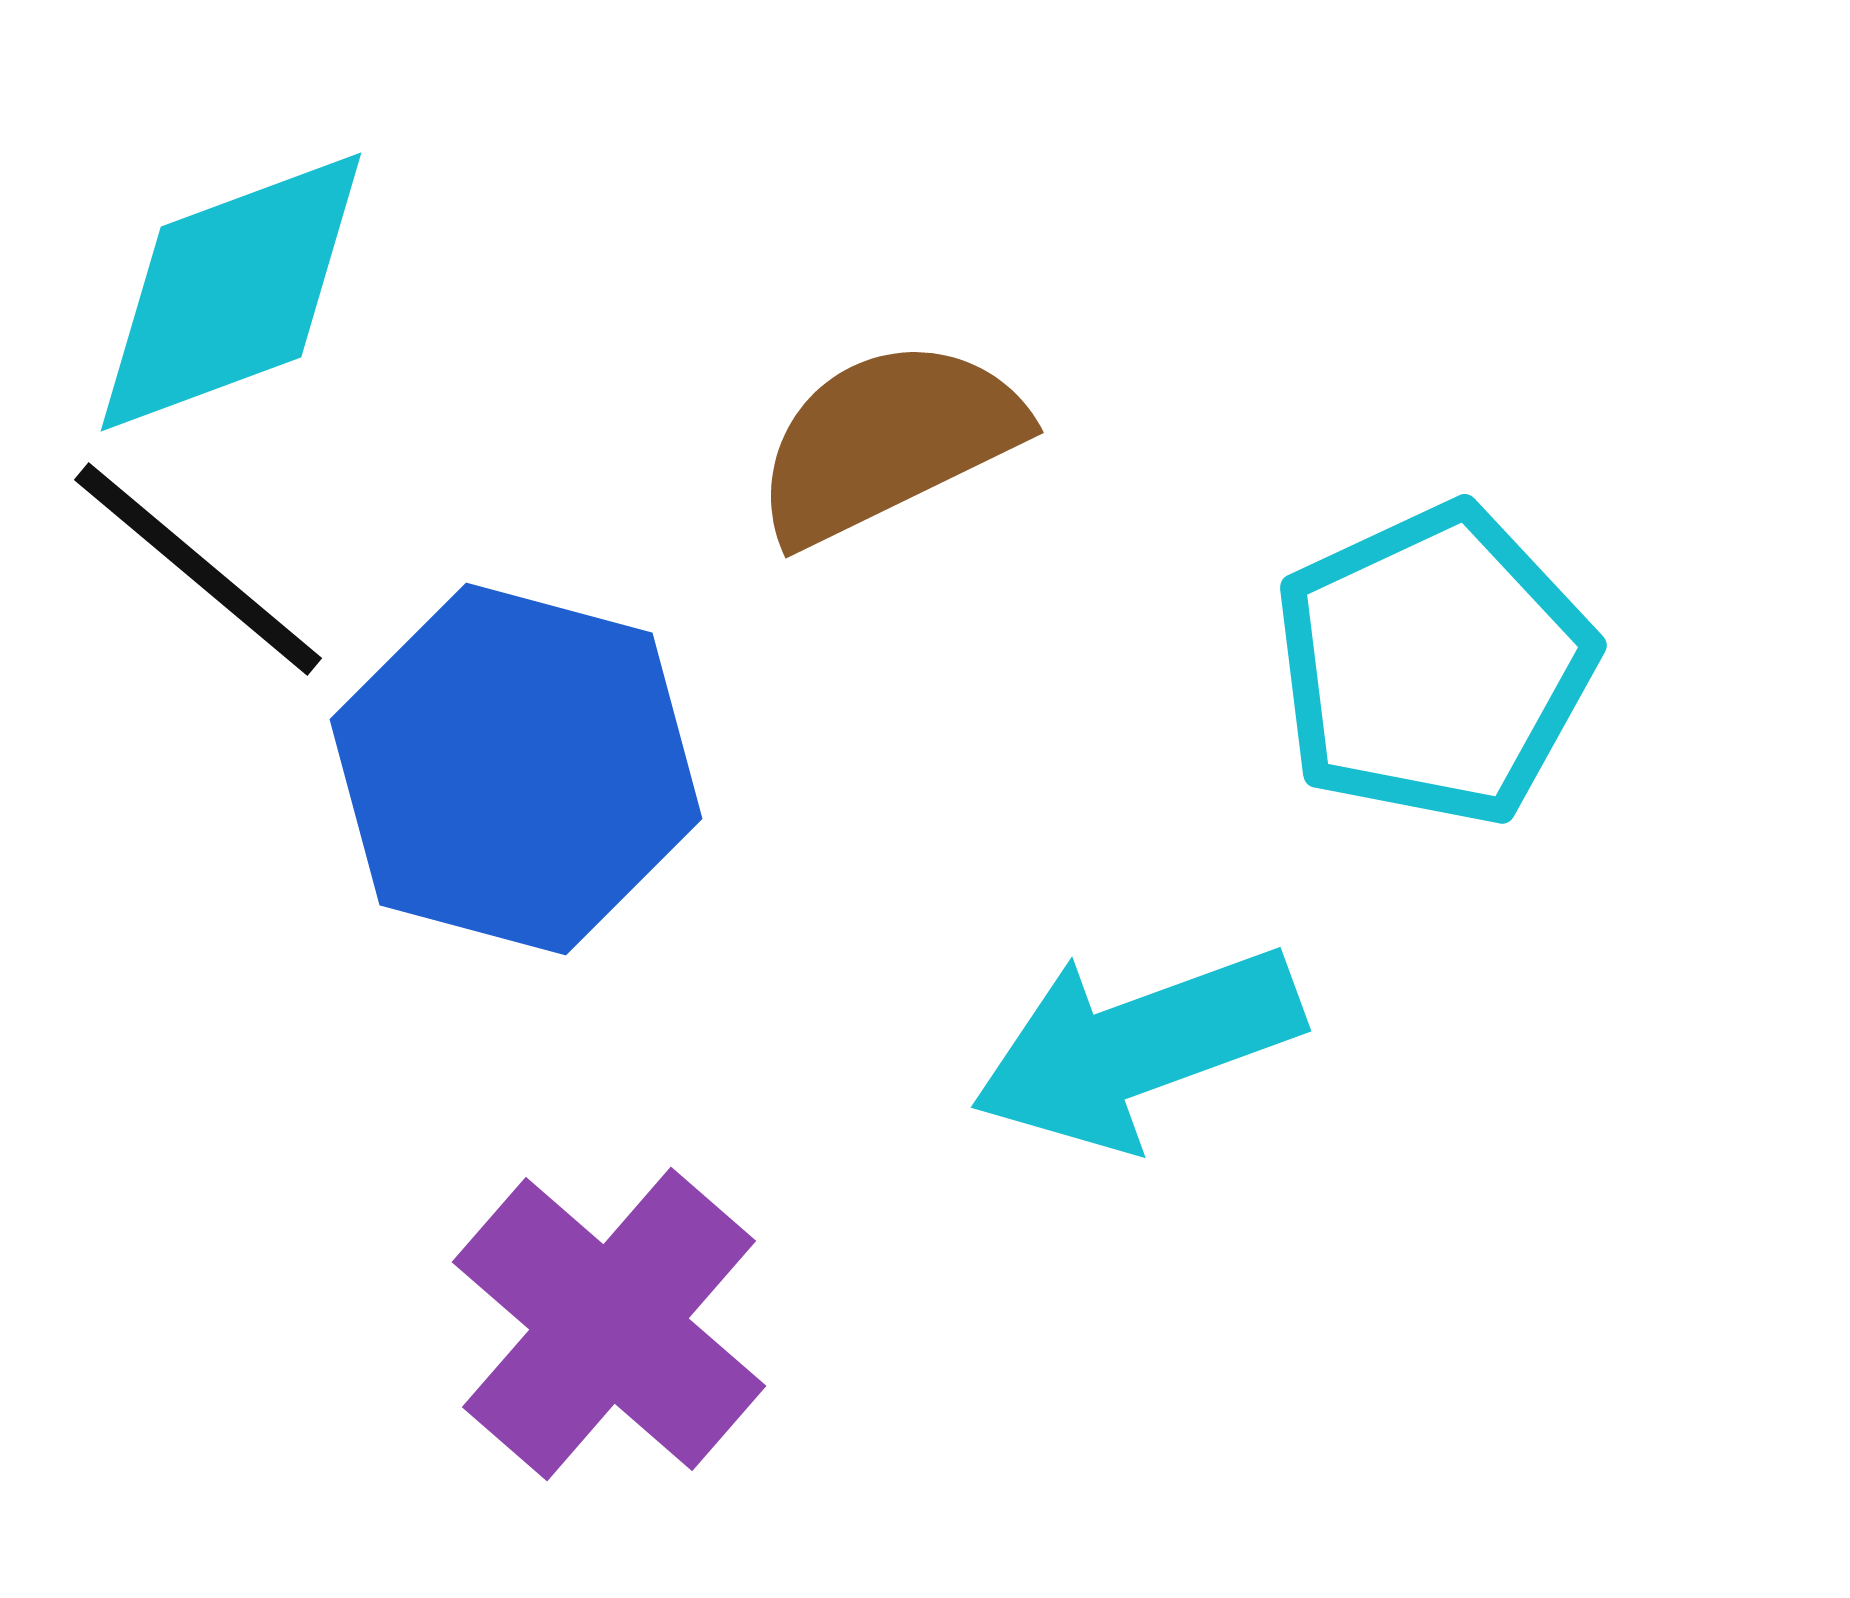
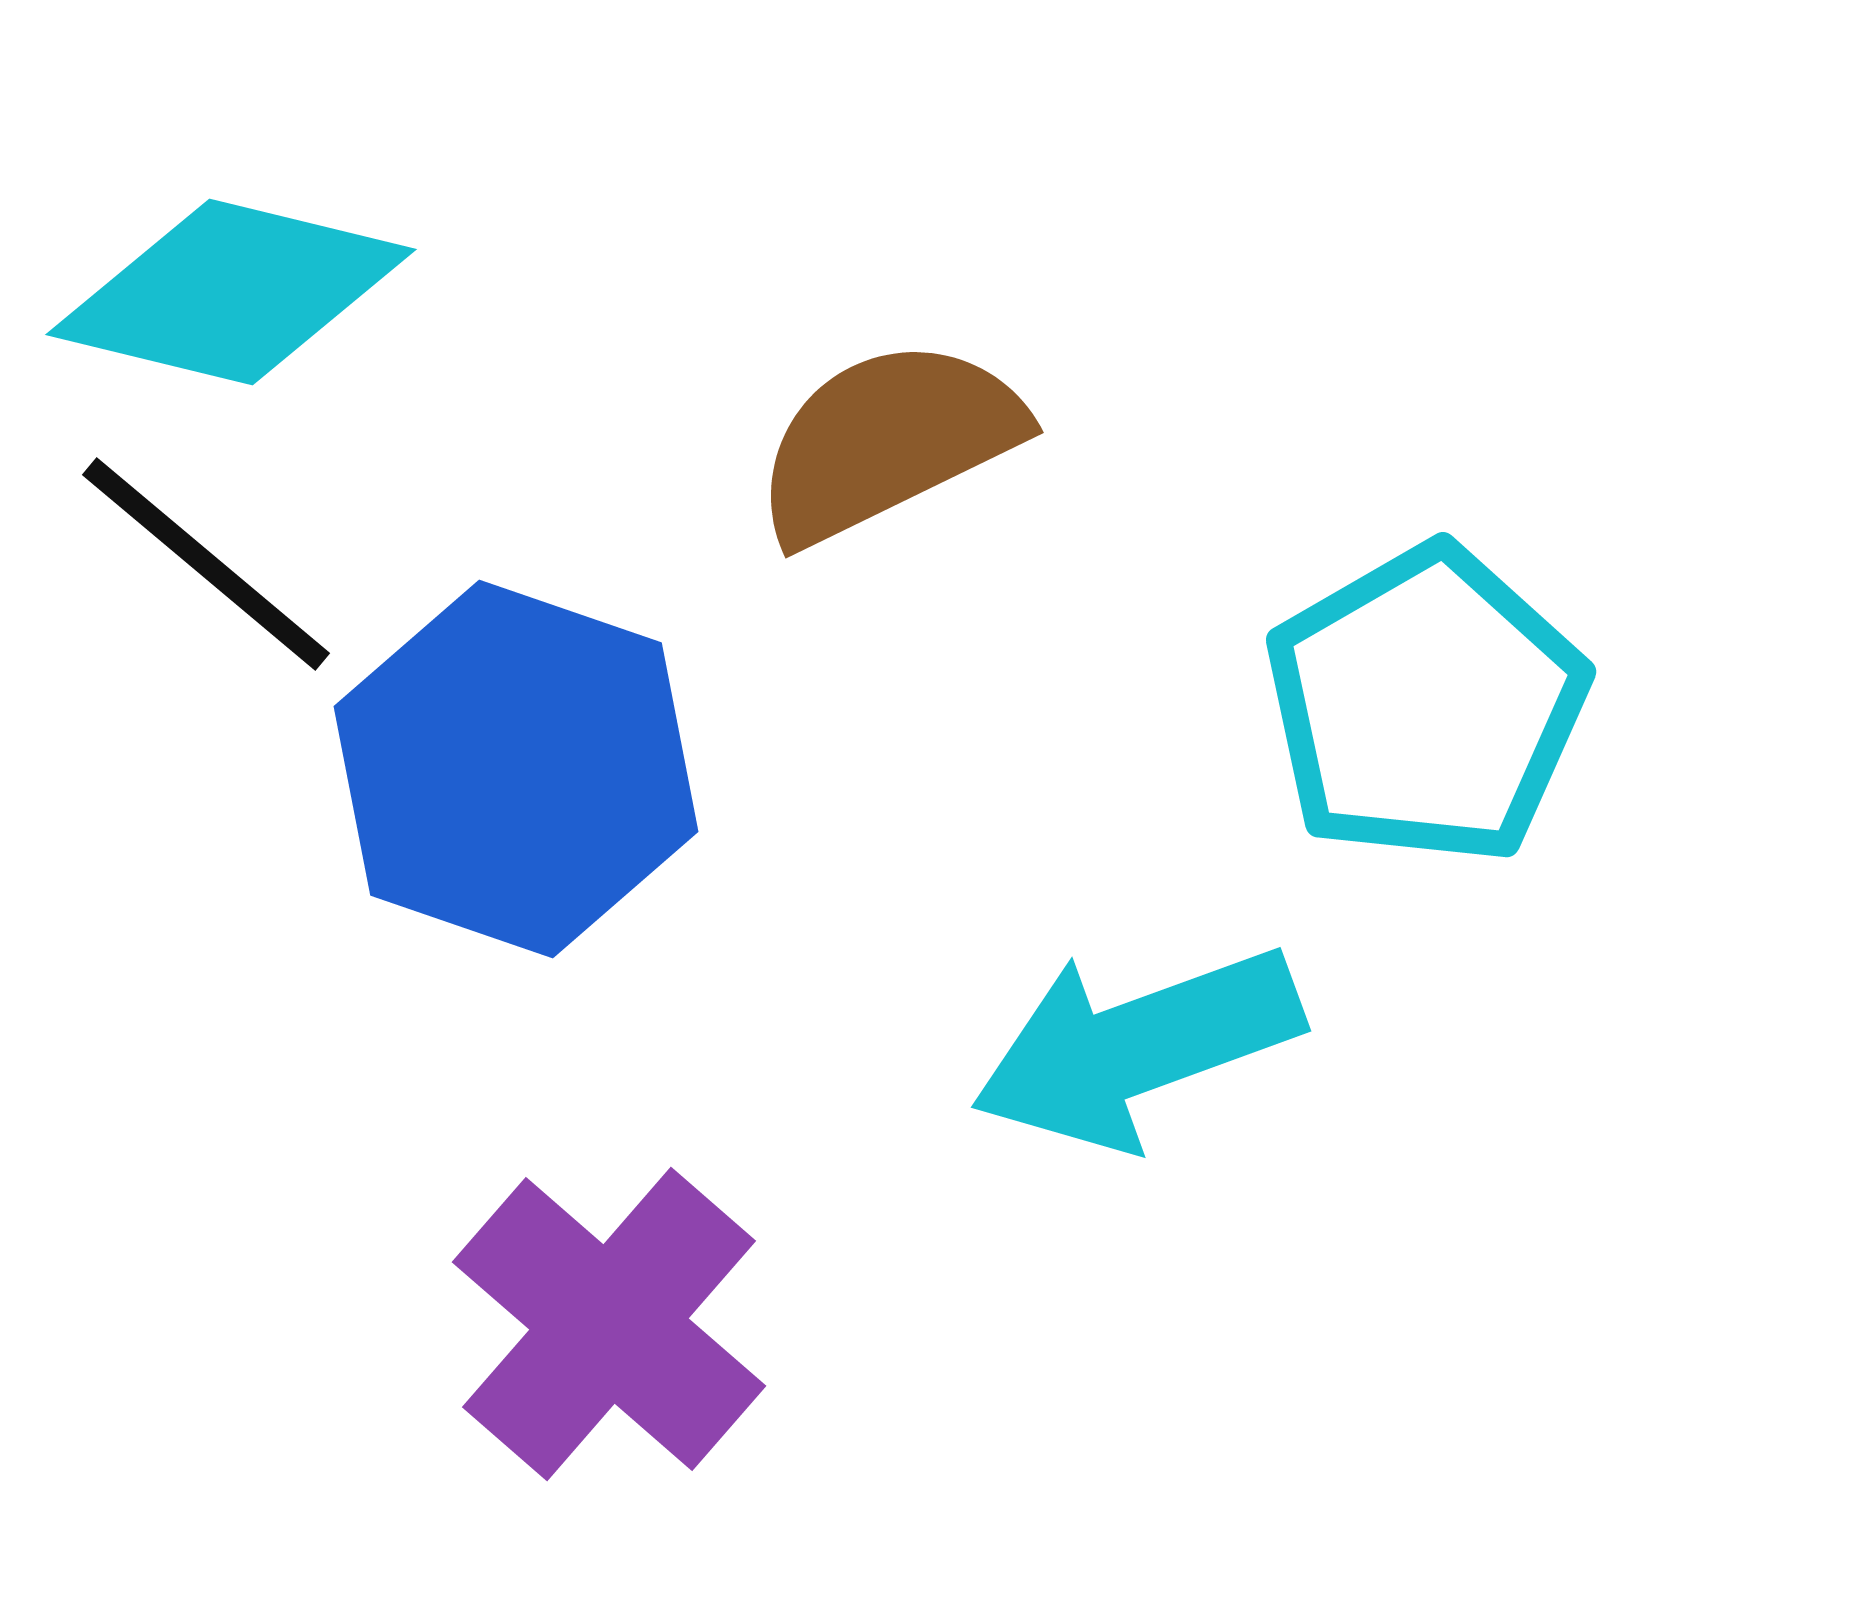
cyan diamond: rotated 34 degrees clockwise
black line: moved 8 px right, 5 px up
cyan pentagon: moved 8 px left, 40 px down; rotated 5 degrees counterclockwise
blue hexagon: rotated 4 degrees clockwise
